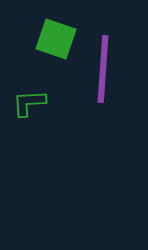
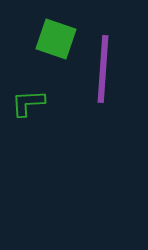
green L-shape: moved 1 px left
